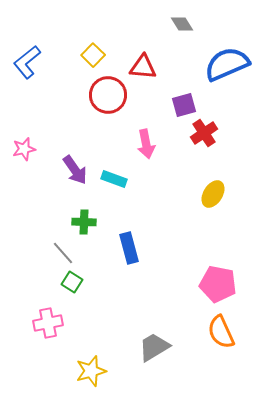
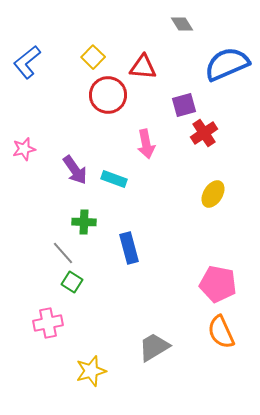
yellow square: moved 2 px down
